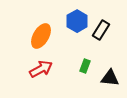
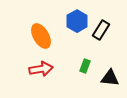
orange ellipse: rotated 60 degrees counterclockwise
red arrow: rotated 20 degrees clockwise
